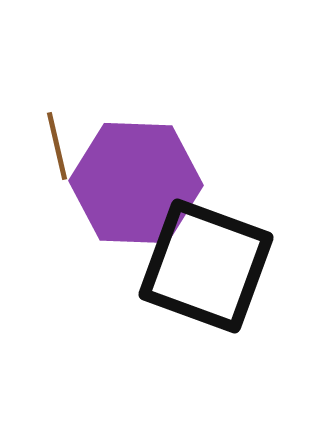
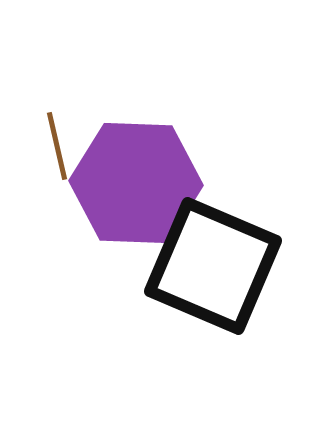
black square: moved 7 px right; rotated 3 degrees clockwise
